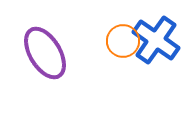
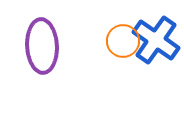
purple ellipse: moved 3 px left, 7 px up; rotated 28 degrees clockwise
